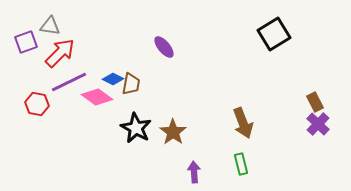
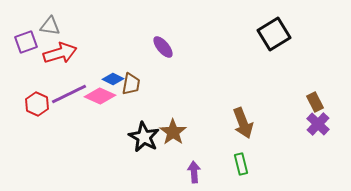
purple ellipse: moved 1 px left
red arrow: rotated 28 degrees clockwise
purple line: moved 12 px down
pink diamond: moved 3 px right, 1 px up; rotated 12 degrees counterclockwise
red hexagon: rotated 15 degrees clockwise
black star: moved 8 px right, 9 px down
